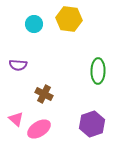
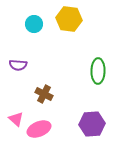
purple hexagon: rotated 15 degrees clockwise
pink ellipse: rotated 10 degrees clockwise
